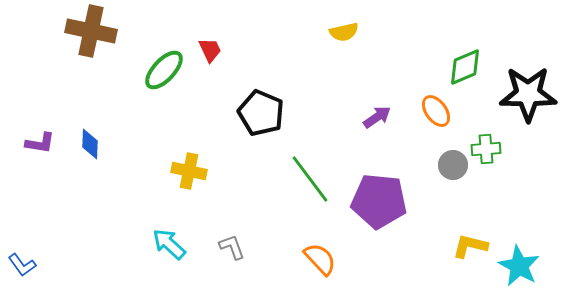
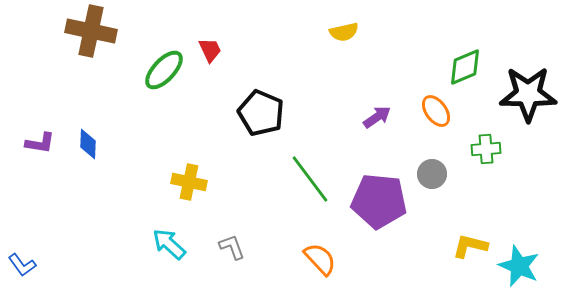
blue diamond: moved 2 px left
gray circle: moved 21 px left, 9 px down
yellow cross: moved 11 px down
cyan star: rotated 6 degrees counterclockwise
